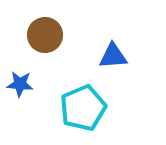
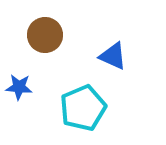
blue triangle: rotated 28 degrees clockwise
blue star: moved 1 px left, 3 px down
